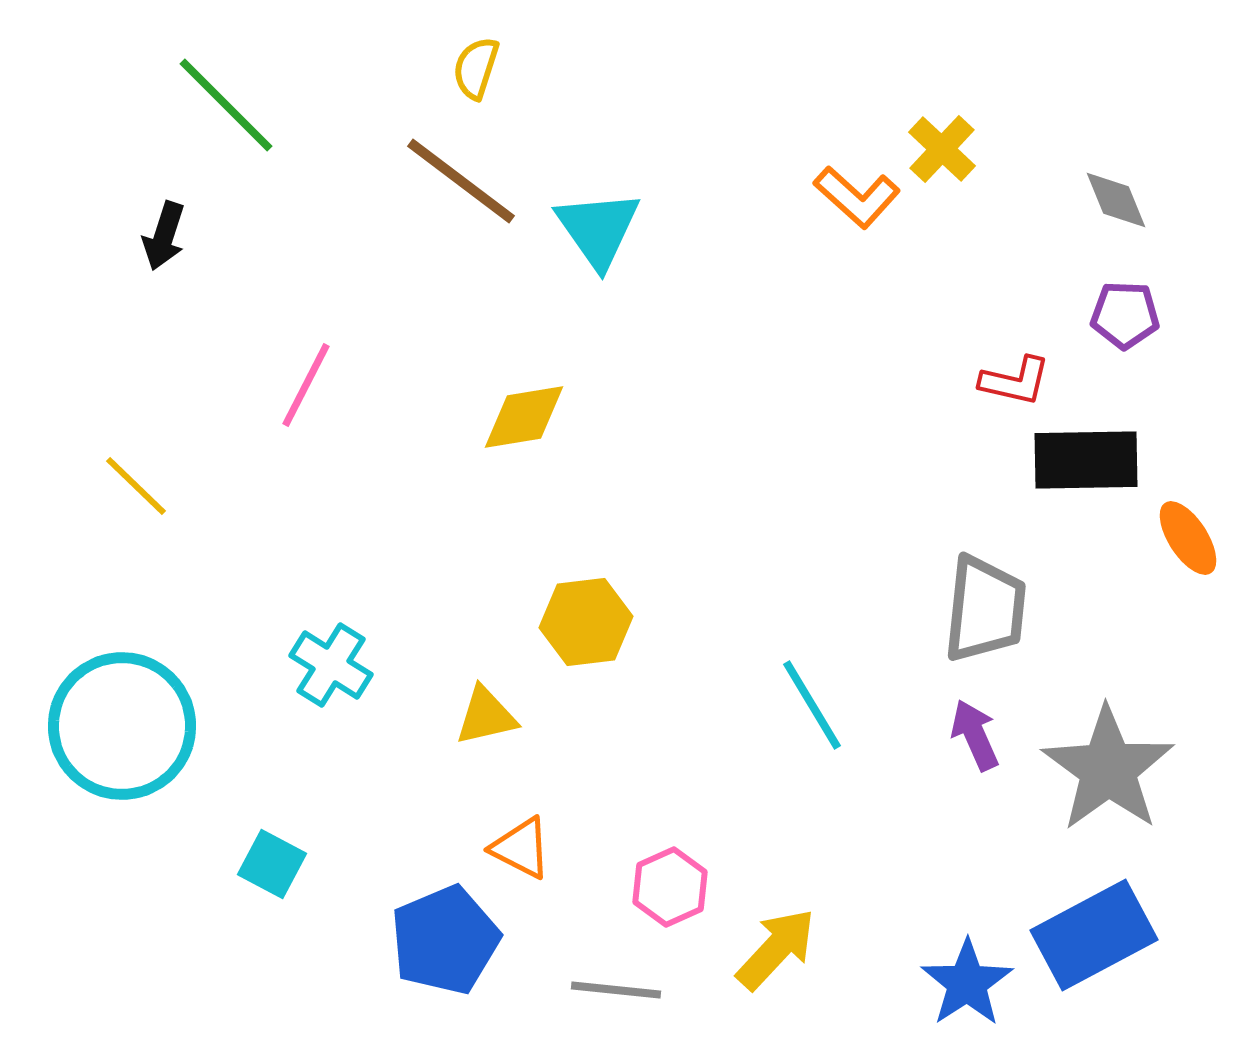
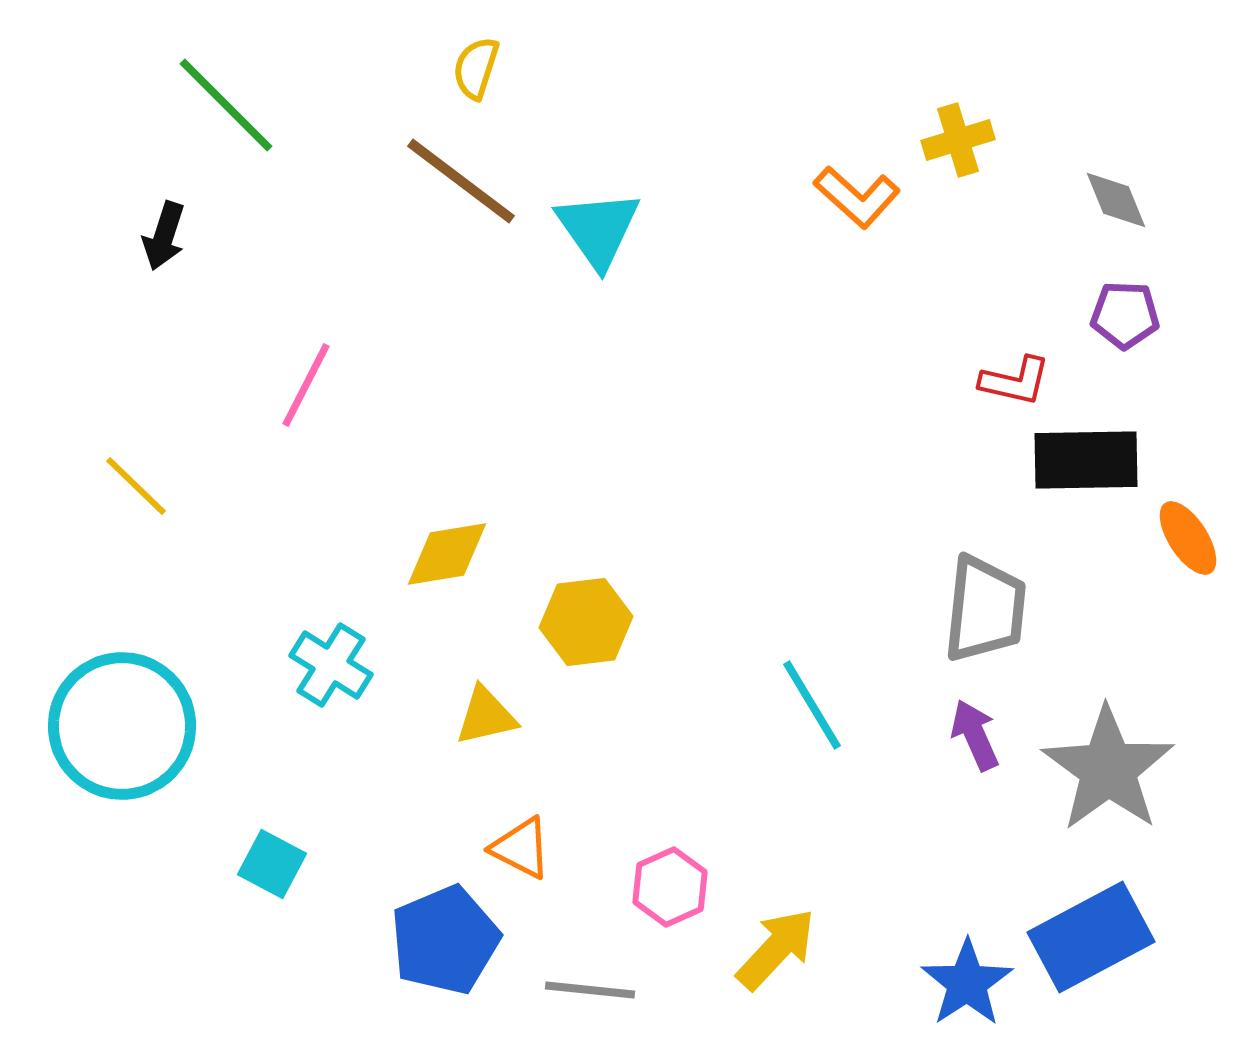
yellow cross: moved 16 px right, 9 px up; rotated 30 degrees clockwise
yellow diamond: moved 77 px left, 137 px down
blue rectangle: moved 3 px left, 2 px down
gray line: moved 26 px left
